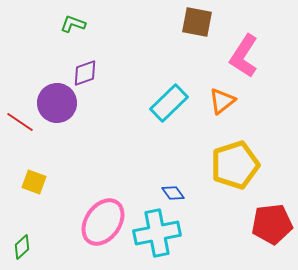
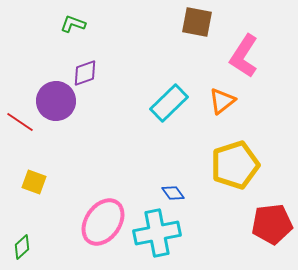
purple circle: moved 1 px left, 2 px up
